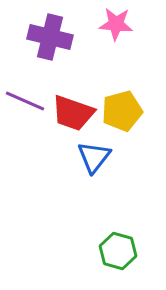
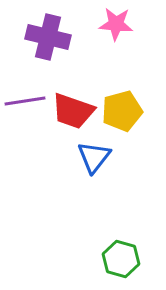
purple cross: moved 2 px left
purple line: rotated 33 degrees counterclockwise
red trapezoid: moved 2 px up
green hexagon: moved 3 px right, 8 px down
